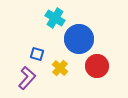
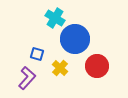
blue circle: moved 4 px left
